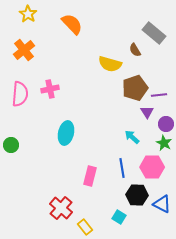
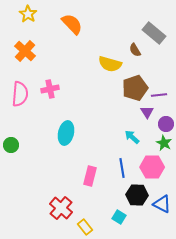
orange cross: moved 1 px right, 1 px down; rotated 10 degrees counterclockwise
